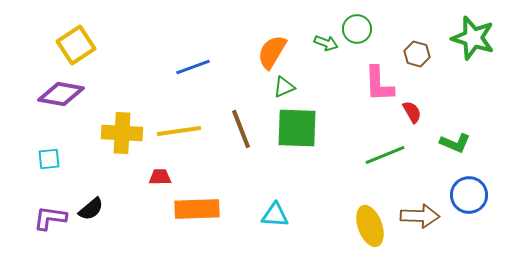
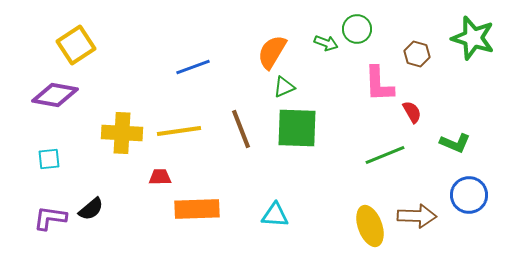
purple diamond: moved 6 px left, 1 px down
brown arrow: moved 3 px left
